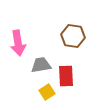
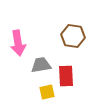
yellow square: rotated 21 degrees clockwise
